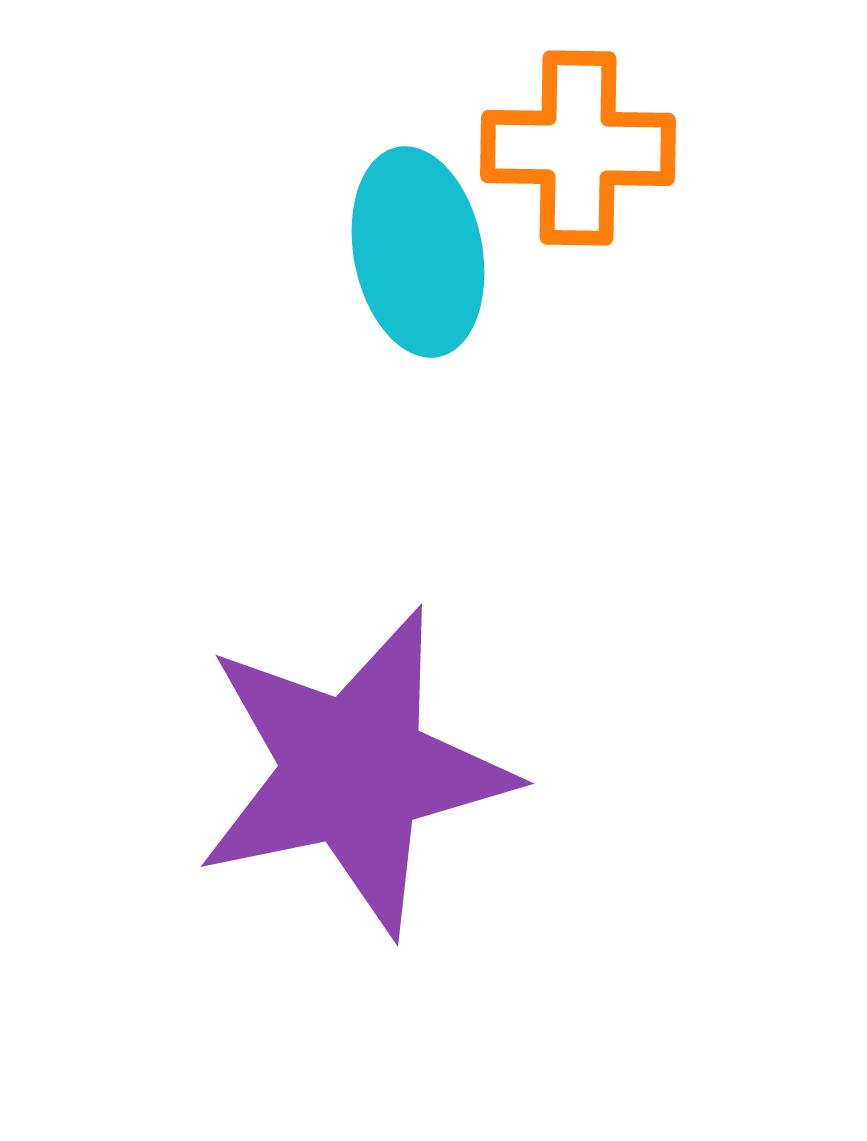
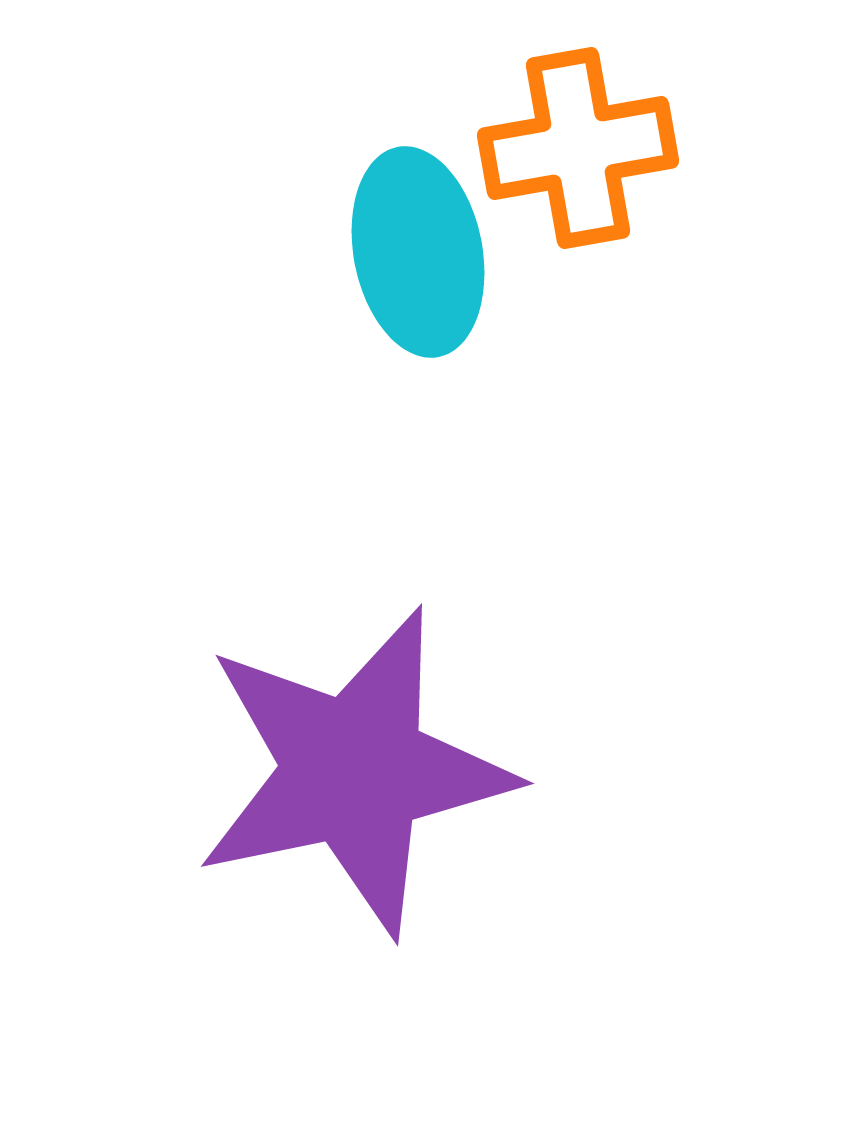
orange cross: rotated 11 degrees counterclockwise
